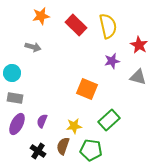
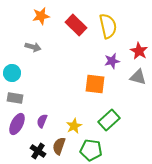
red star: moved 6 px down
orange square: moved 8 px right, 5 px up; rotated 15 degrees counterclockwise
yellow star: rotated 21 degrees counterclockwise
brown semicircle: moved 4 px left
